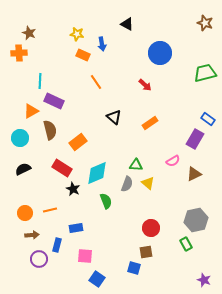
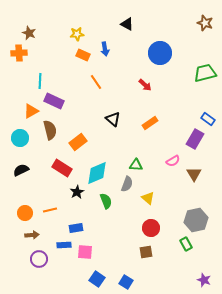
yellow star at (77, 34): rotated 16 degrees counterclockwise
blue arrow at (102, 44): moved 3 px right, 5 px down
black triangle at (114, 117): moved 1 px left, 2 px down
black semicircle at (23, 169): moved 2 px left, 1 px down
brown triangle at (194, 174): rotated 35 degrees counterclockwise
yellow triangle at (148, 183): moved 15 px down
black star at (73, 189): moved 4 px right, 3 px down; rotated 16 degrees clockwise
blue rectangle at (57, 245): moved 7 px right; rotated 72 degrees clockwise
pink square at (85, 256): moved 4 px up
blue square at (134, 268): moved 8 px left, 14 px down; rotated 16 degrees clockwise
